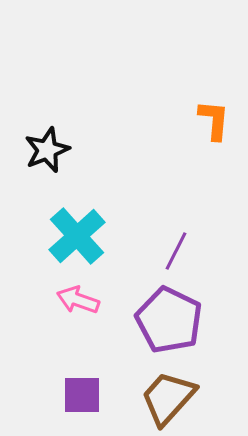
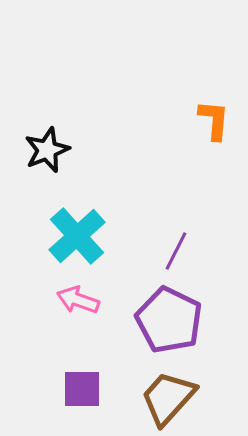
purple square: moved 6 px up
